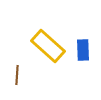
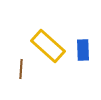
brown line: moved 4 px right, 6 px up
